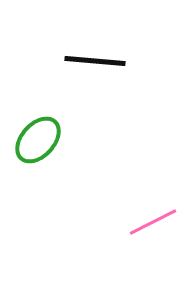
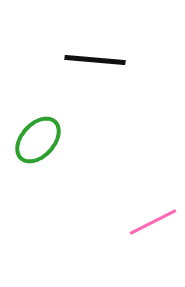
black line: moved 1 px up
